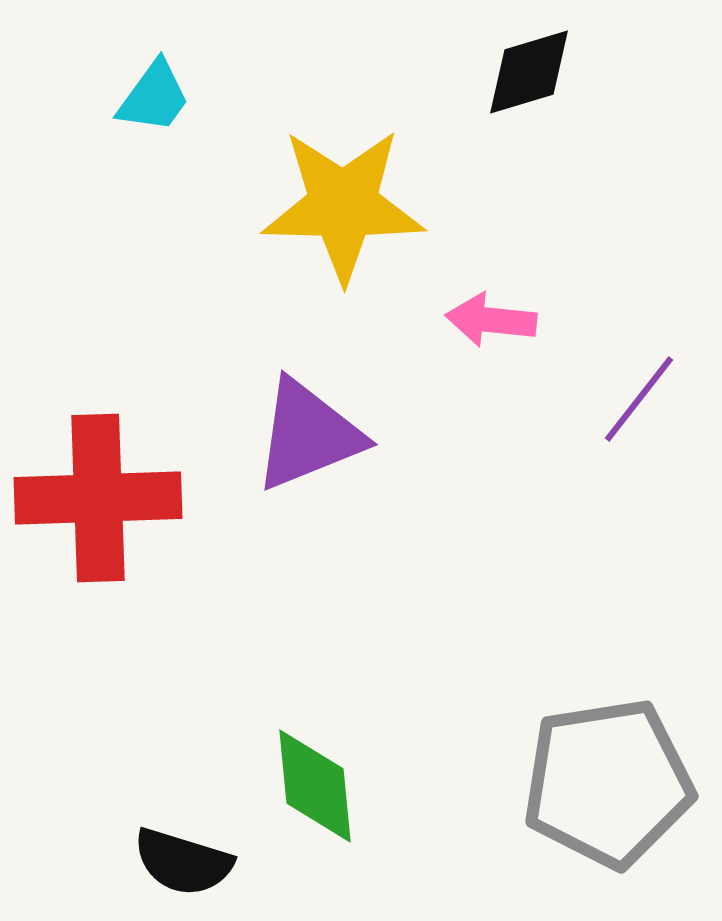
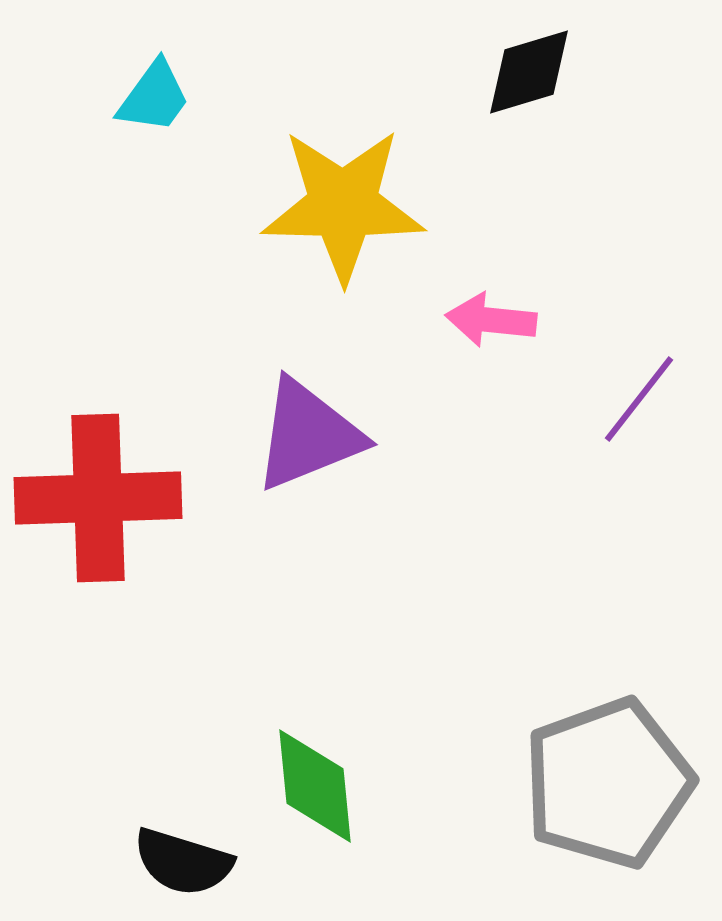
gray pentagon: rotated 11 degrees counterclockwise
